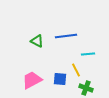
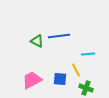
blue line: moved 7 px left
